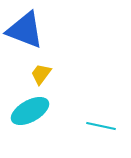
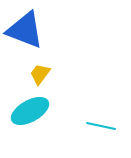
yellow trapezoid: moved 1 px left
